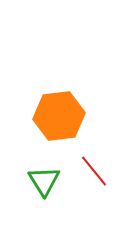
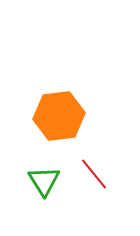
red line: moved 3 px down
